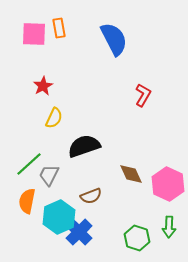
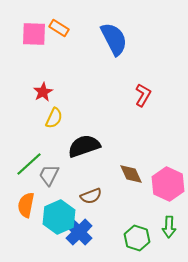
orange rectangle: rotated 48 degrees counterclockwise
red star: moved 6 px down
orange semicircle: moved 1 px left, 4 px down
